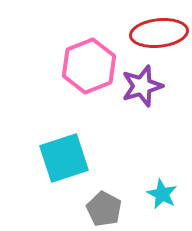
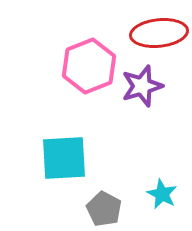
cyan square: rotated 15 degrees clockwise
